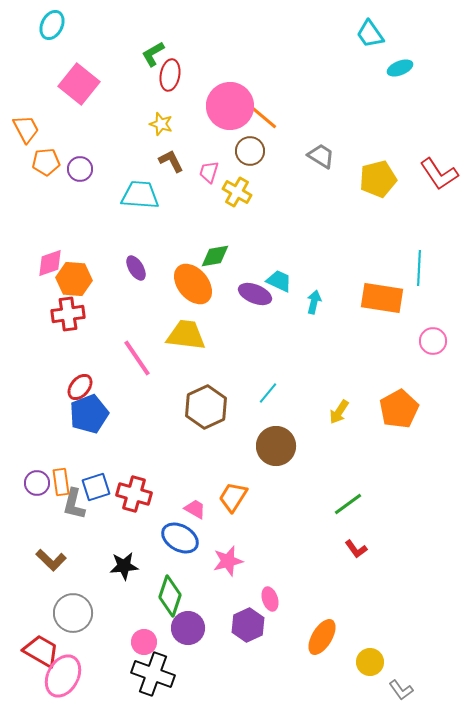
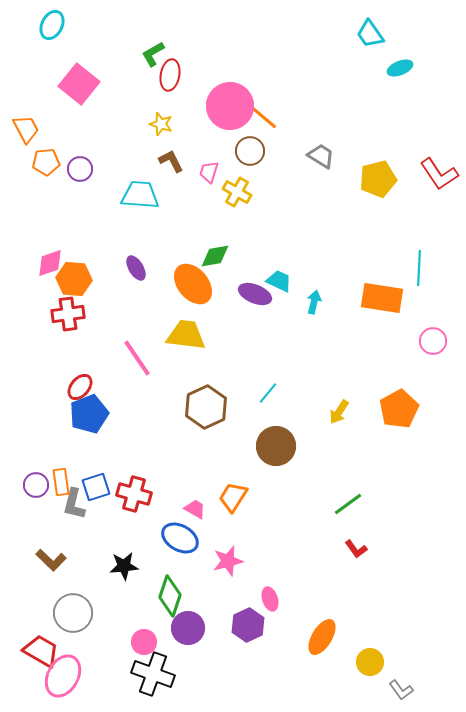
purple circle at (37, 483): moved 1 px left, 2 px down
